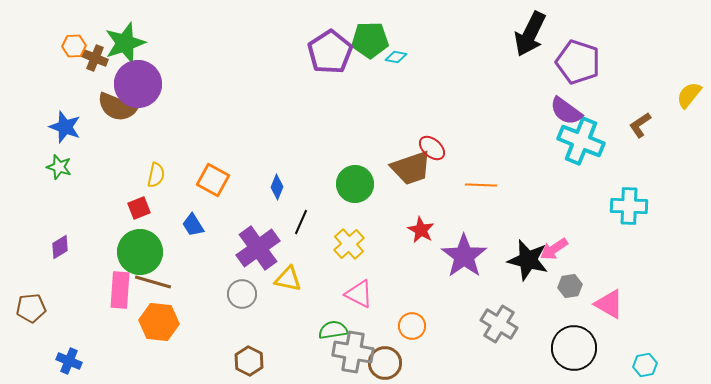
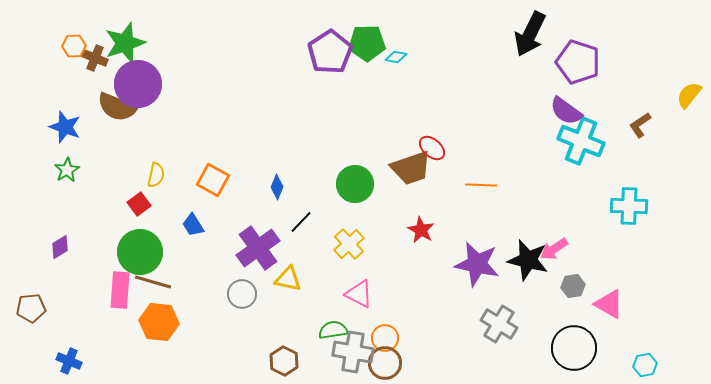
green pentagon at (370, 40): moved 3 px left, 3 px down
green star at (59, 167): moved 8 px right, 3 px down; rotated 25 degrees clockwise
red square at (139, 208): moved 4 px up; rotated 15 degrees counterclockwise
black line at (301, 222): rotated 20 degrees clockwise
purple star at (464, 256): moved 13 px right, 8 px down; rotated 24 degrees counterclockwise
gray hexagon at (570, 286): moved 3 px right
orange circle at (412, 326): moved 27 px left, 12 px down
brown hexagon at (249, 361): moved 35 px right
